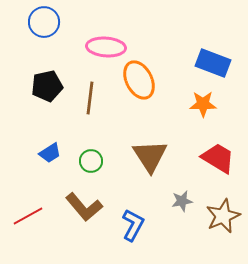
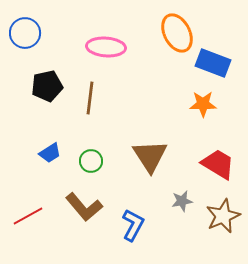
blue circle: moved 19 px left, 11 px down
orange ellipse: moved 38 px right, 47 px up
red trapezoid: moved 6 px down
